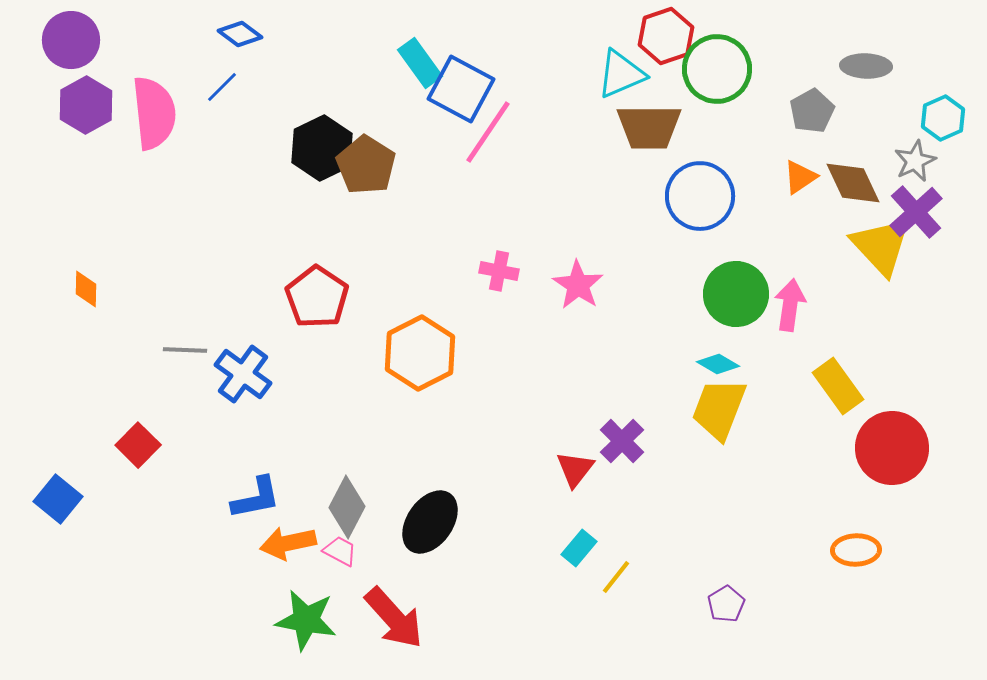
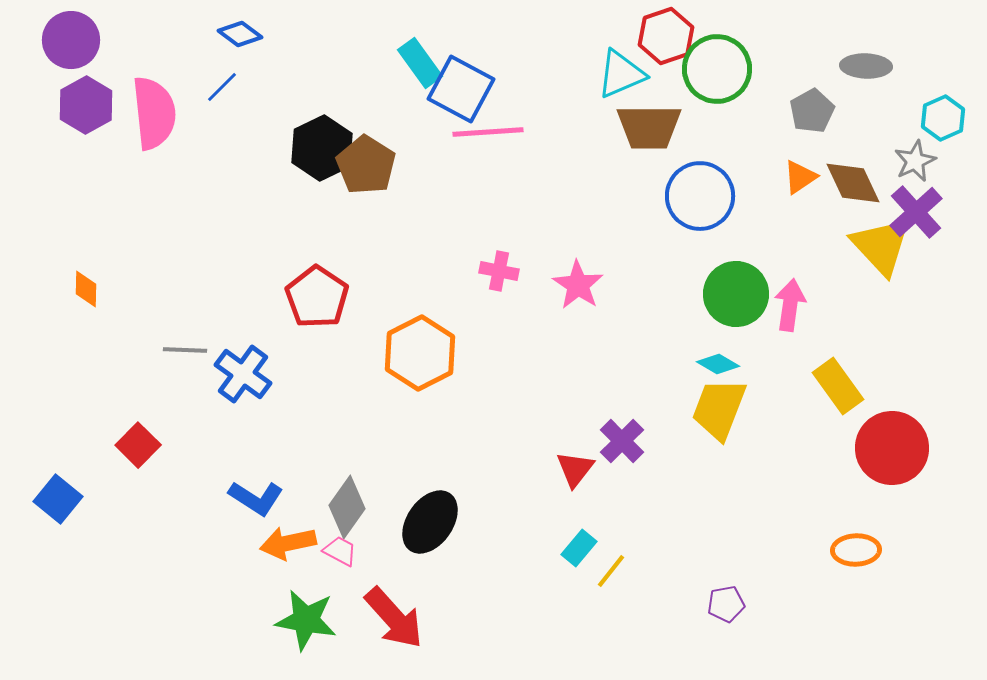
pink line at (488, 132): rotated 52 degrees clockwise
blue L-shape at (256, 498): rotated 44 degrees clockwise
gray diamond at (347, 507): rotated 8 degrees clockwise
yellow line at (616, 577): moved 5 px left, 6 px up
purple pentagon at (726, 604): rotated 21 degrees clockwise
